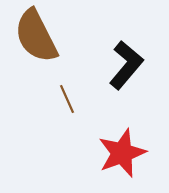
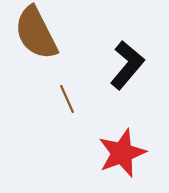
brown semicircle: moved 3 px up
black L-shape: moved 1 px right
